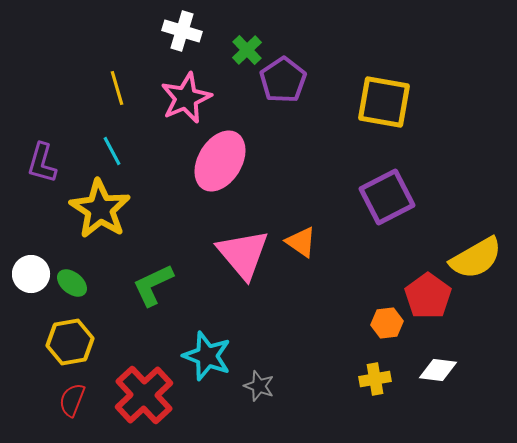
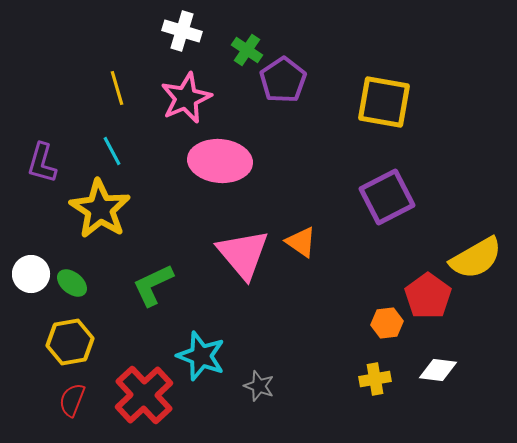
green cross: rotated 12 degrees counterclockwise
pink ellipse: rotated 64 degrees clockwise
cyan star: moved 6 px left
